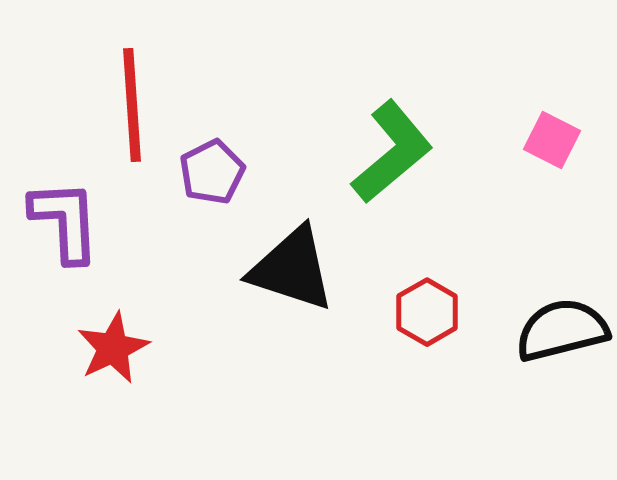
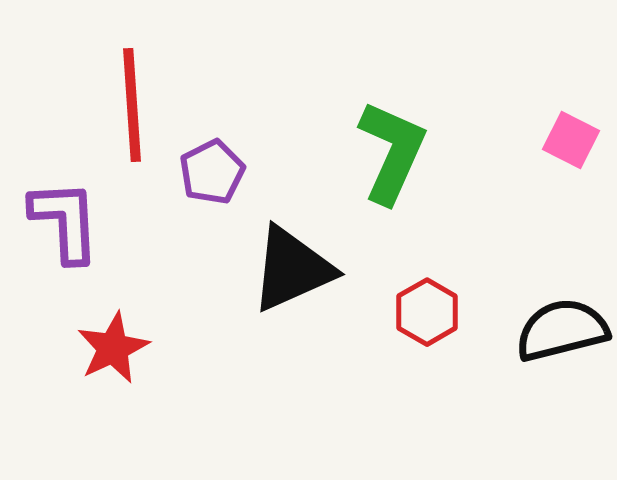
pink square: moved 19 px right
green L-shape: rotated 26 degrees counterclockwise
black triangle: rotated 42 degrees counterclockwise
